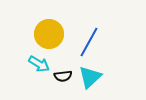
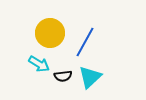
yellow circle: moved 1 px right, 1 px up
blue line: moved 4 px left
